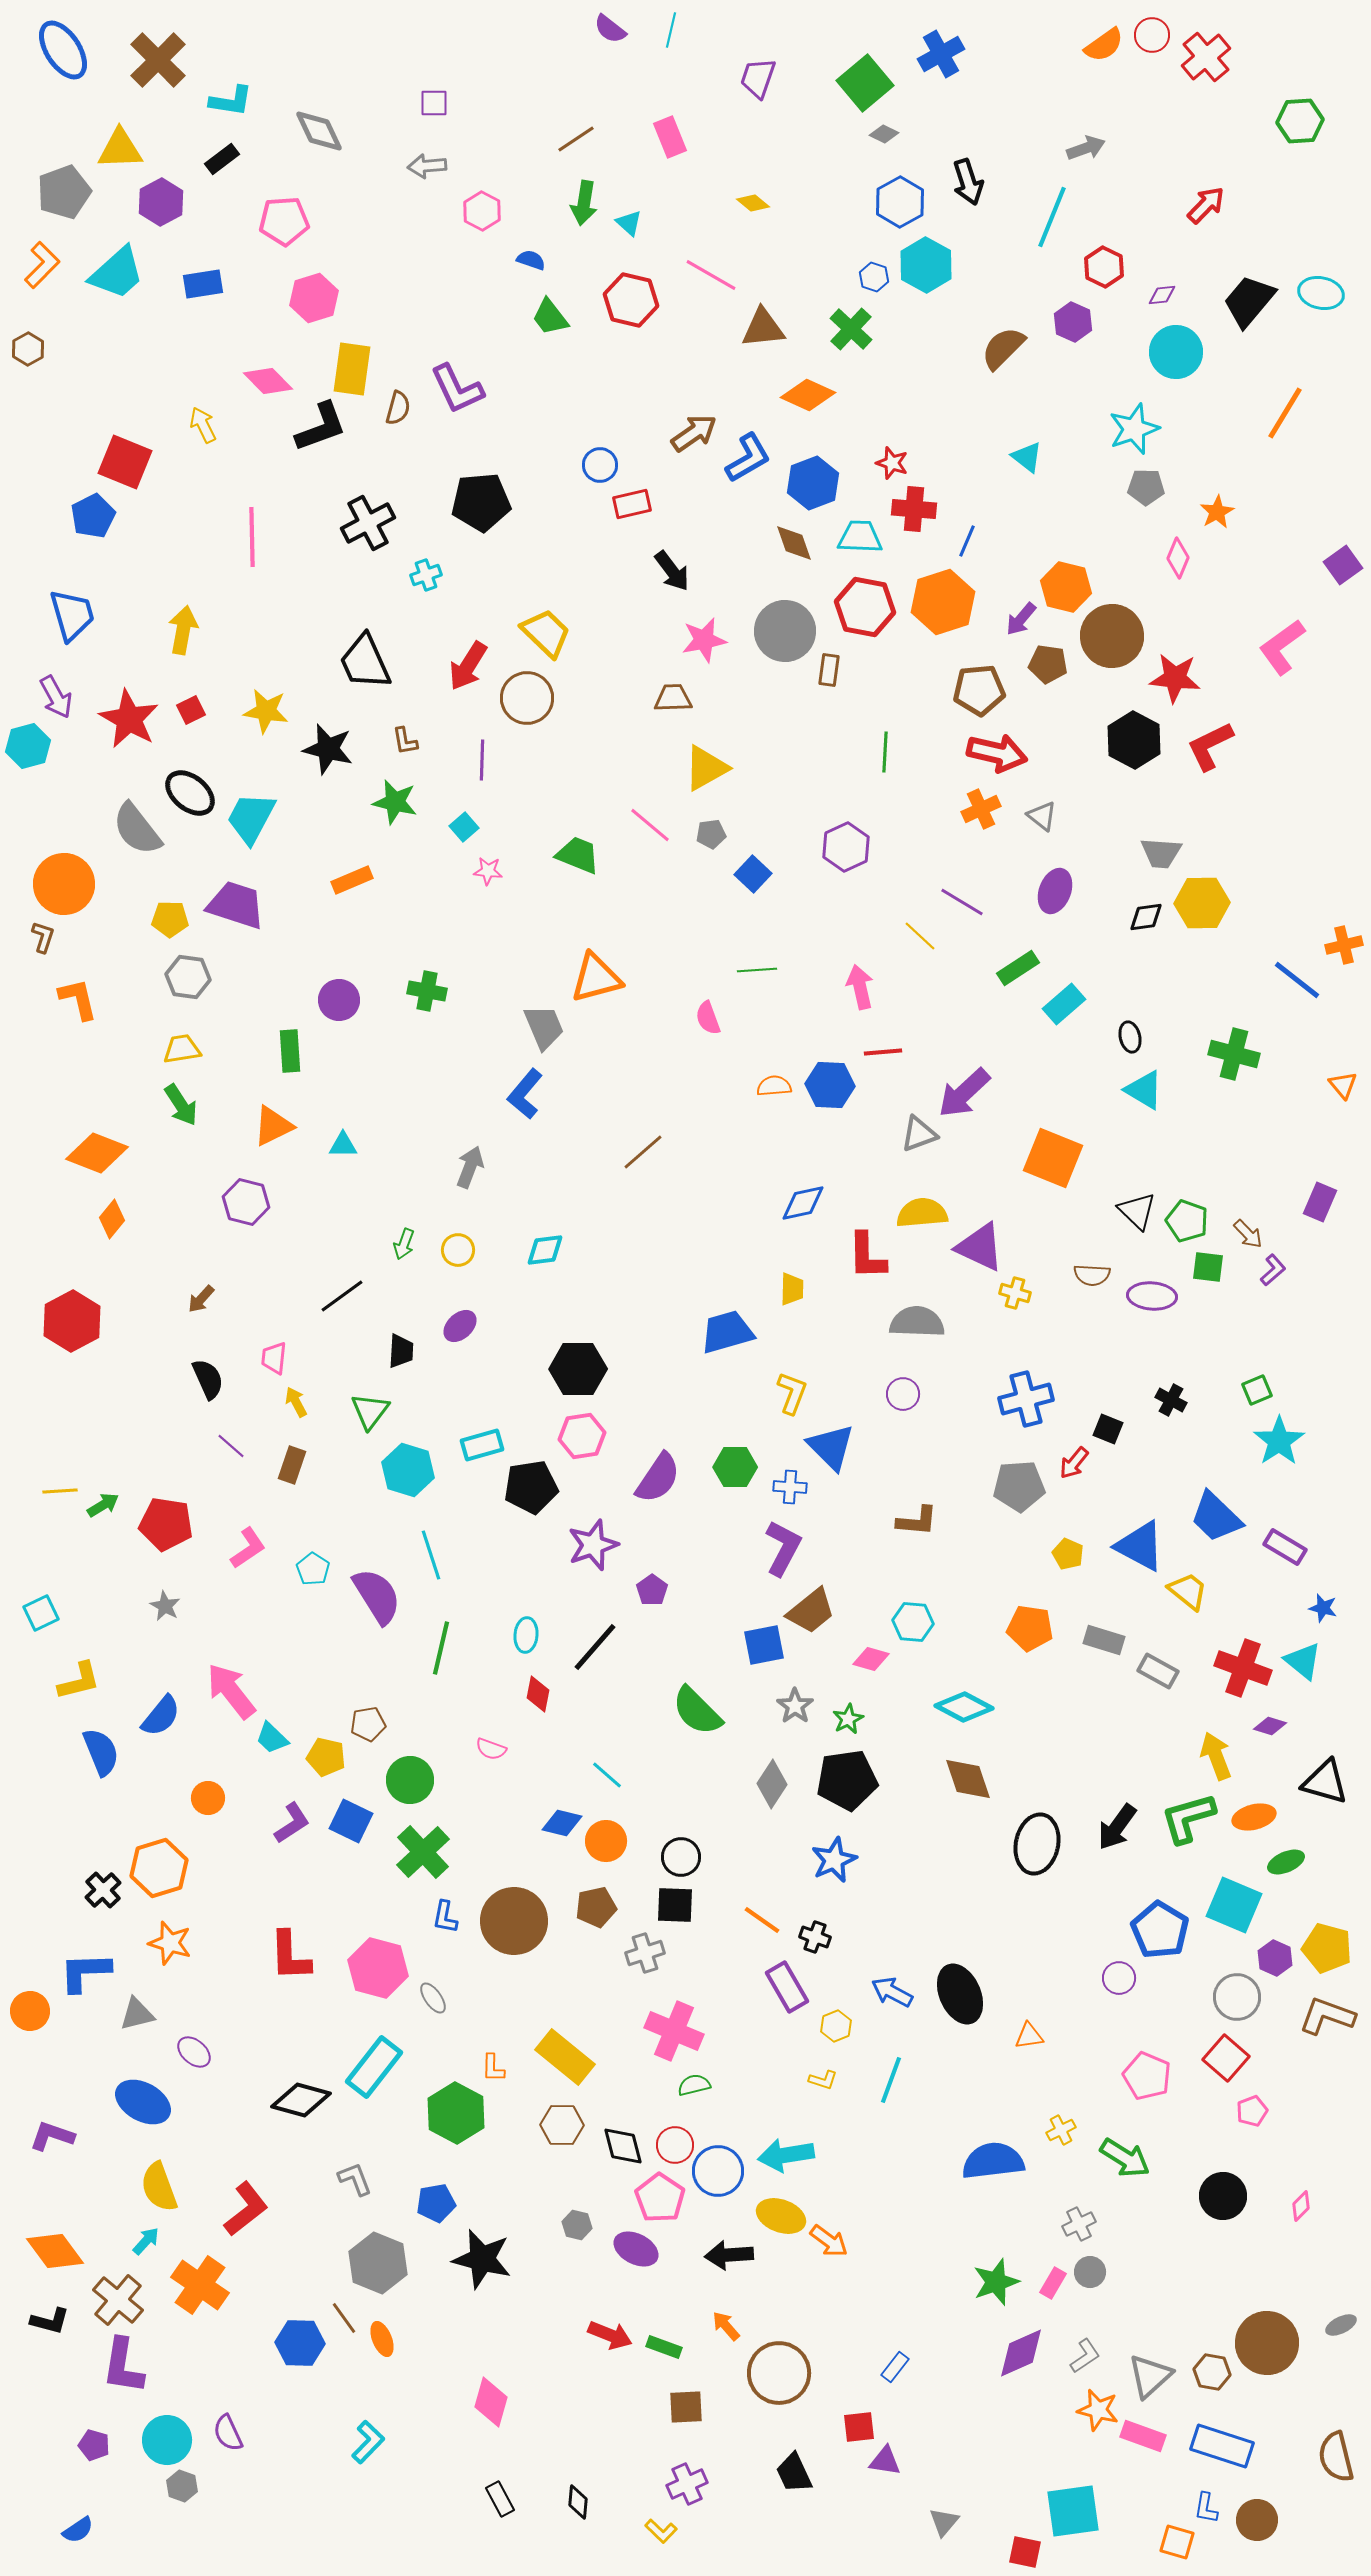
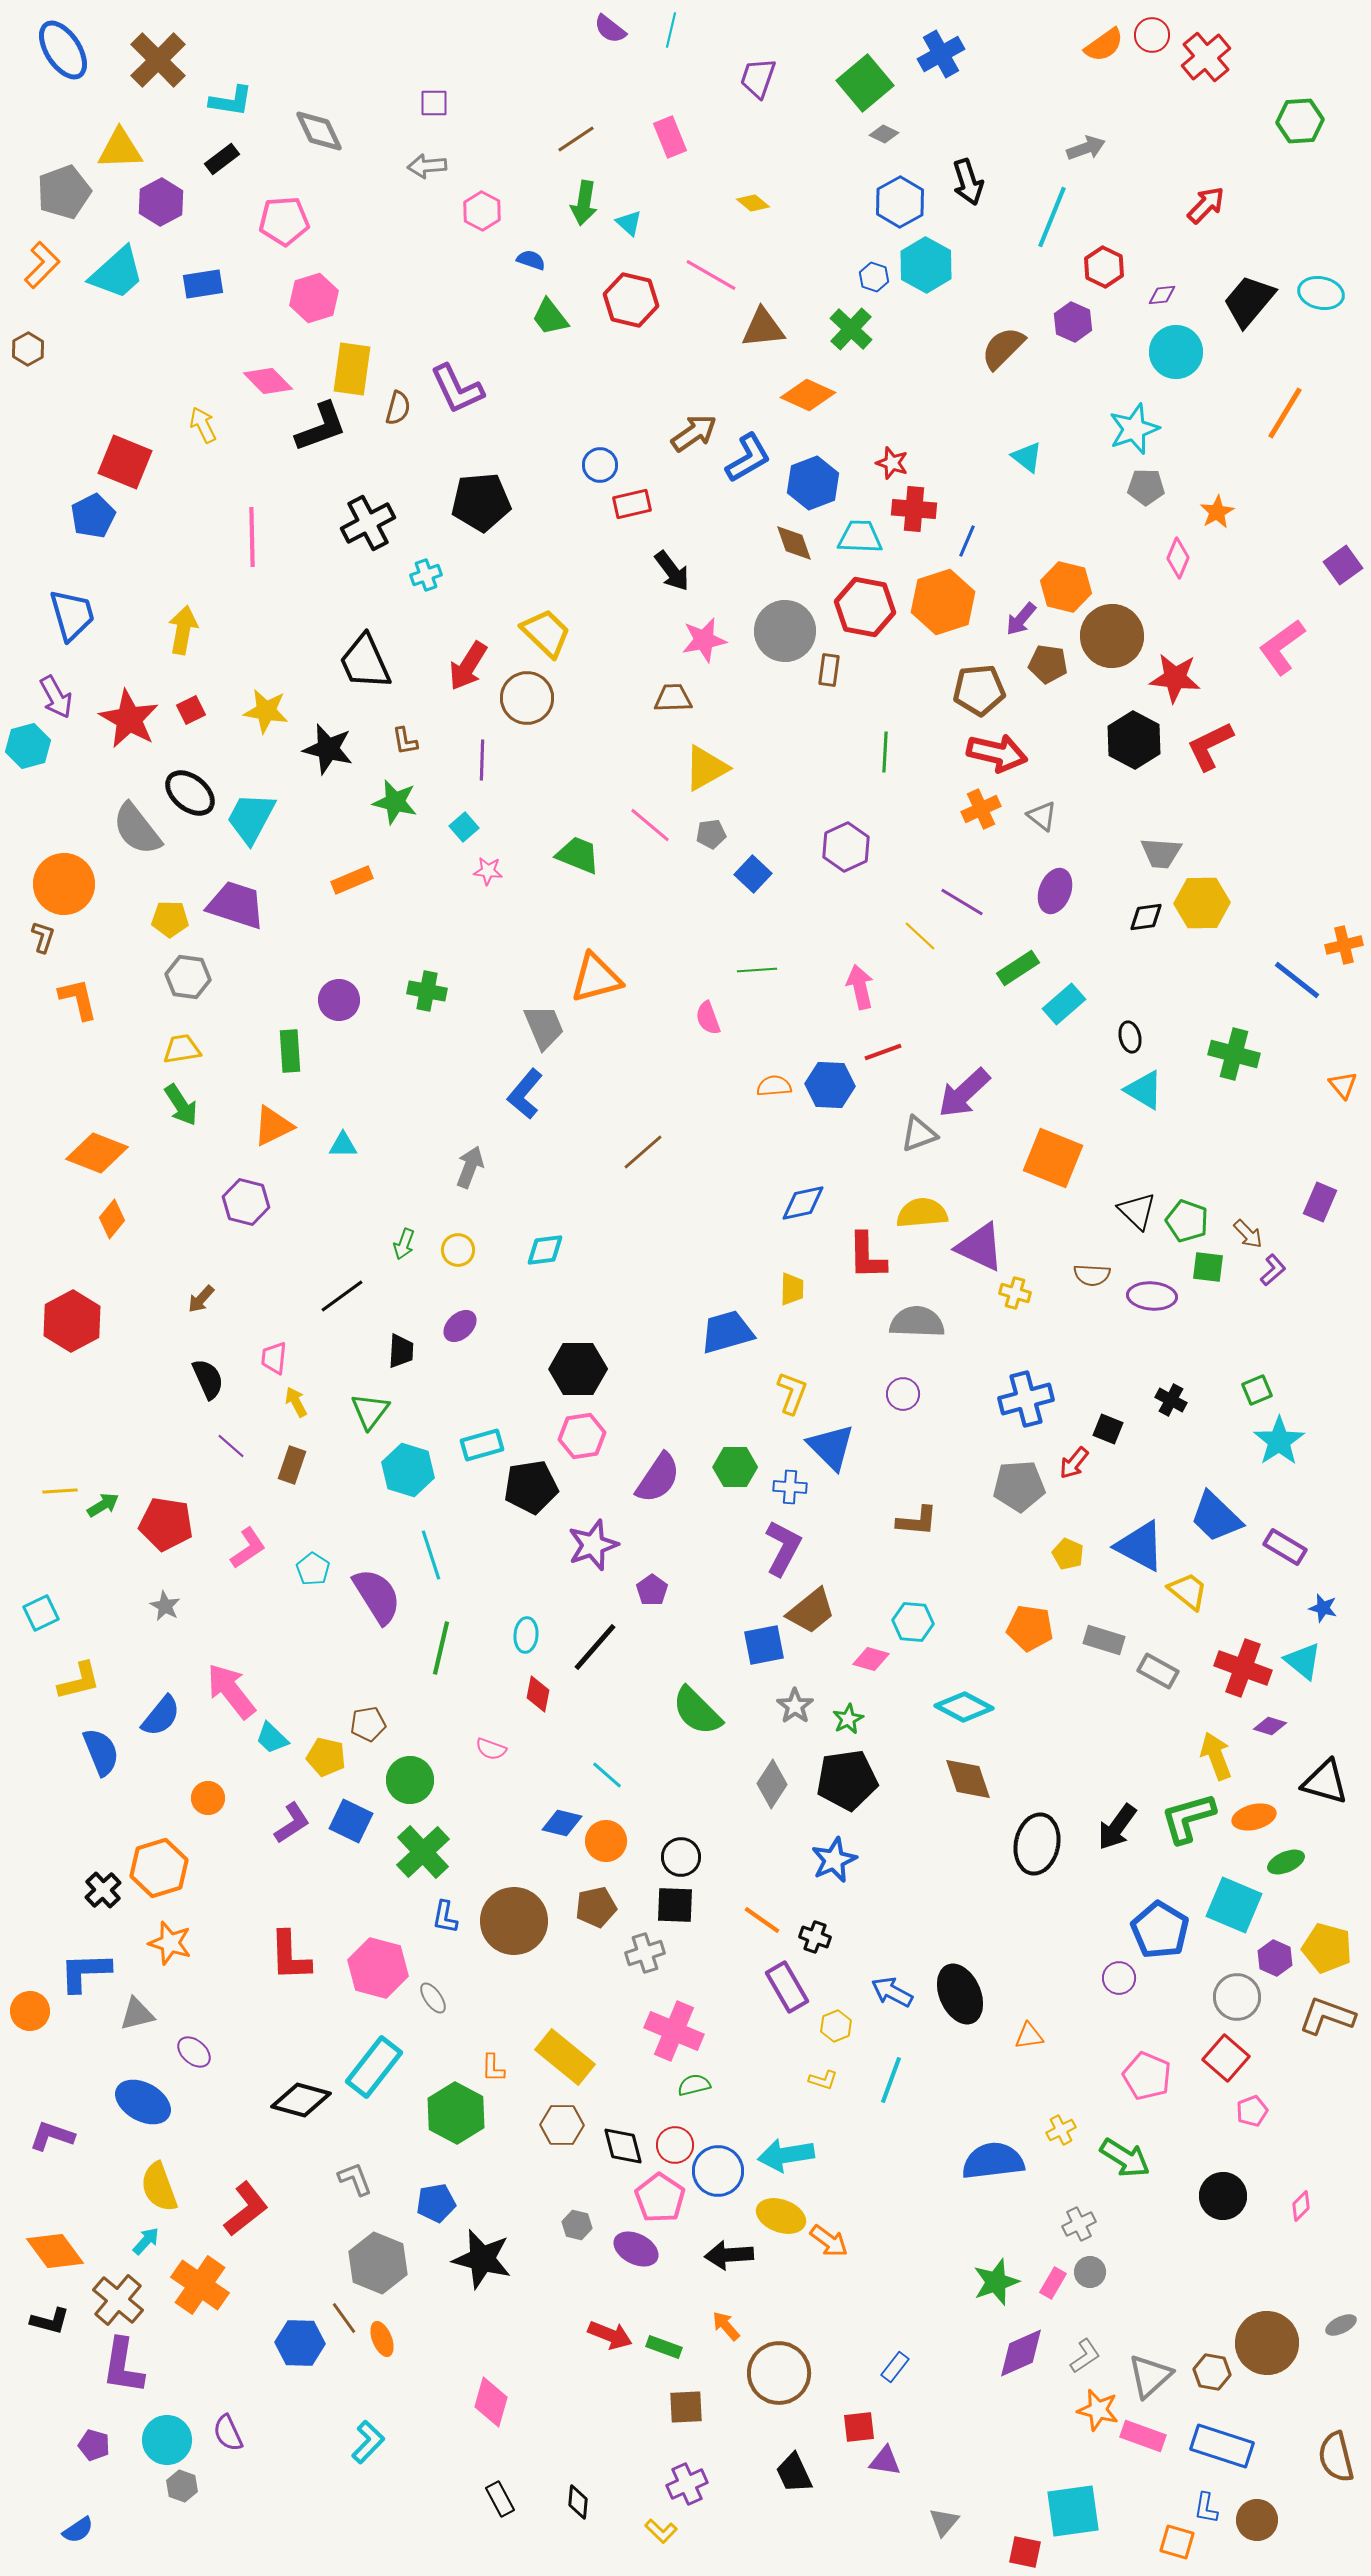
red line at (883, 1052): rotated 15 degrees counterclockwise
